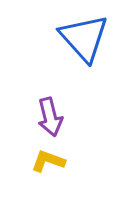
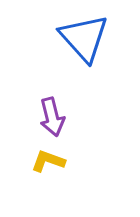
purple arrow: moved 2 px right
